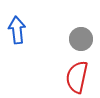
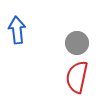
gray circle: moved 4 px left, 4 px down
